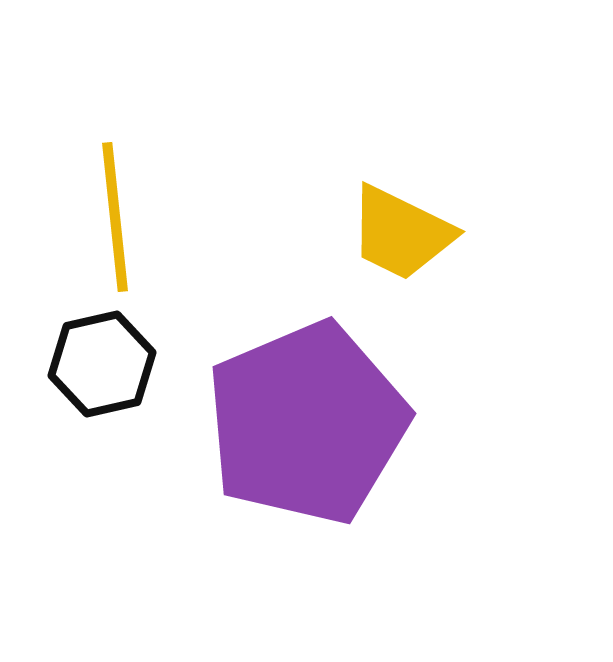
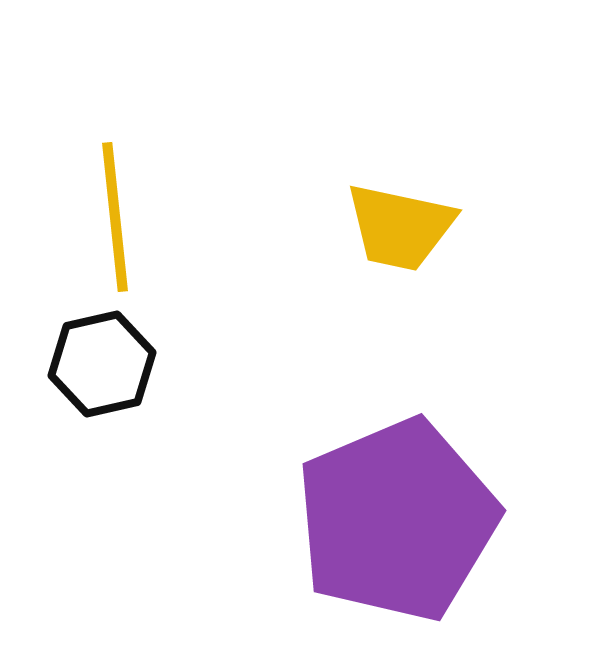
yellow trapezoid: moved 1 px left, 6 px up; rotated 14 degrees counterclockwise
purple pentagon: moved 90 px right, 97 px down
